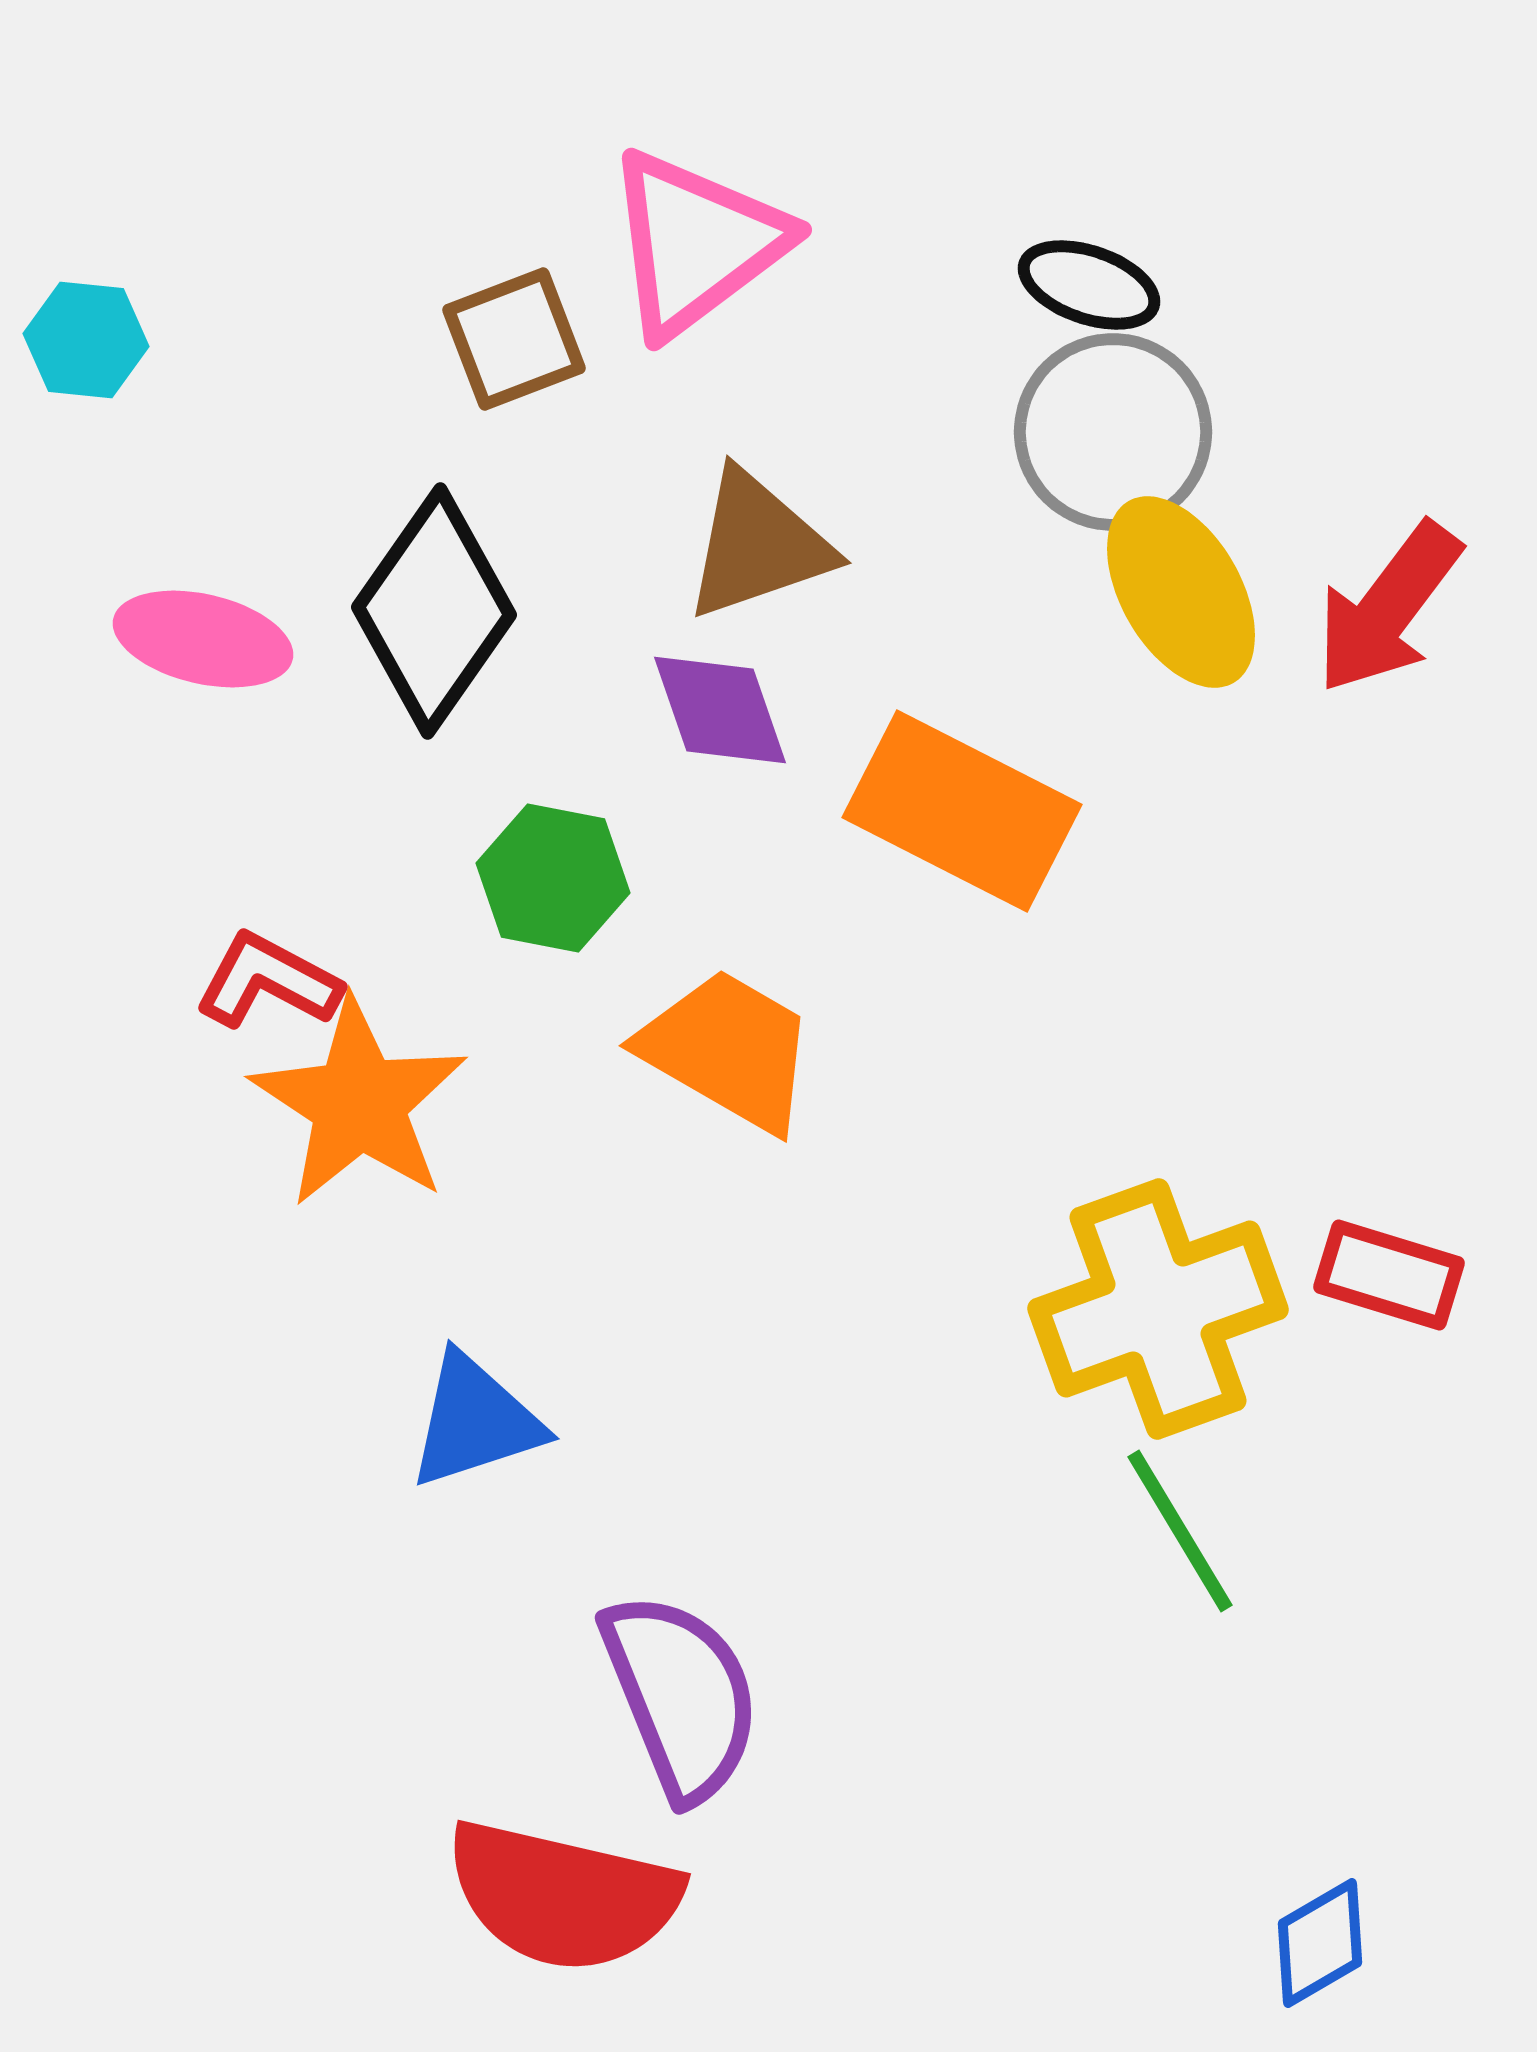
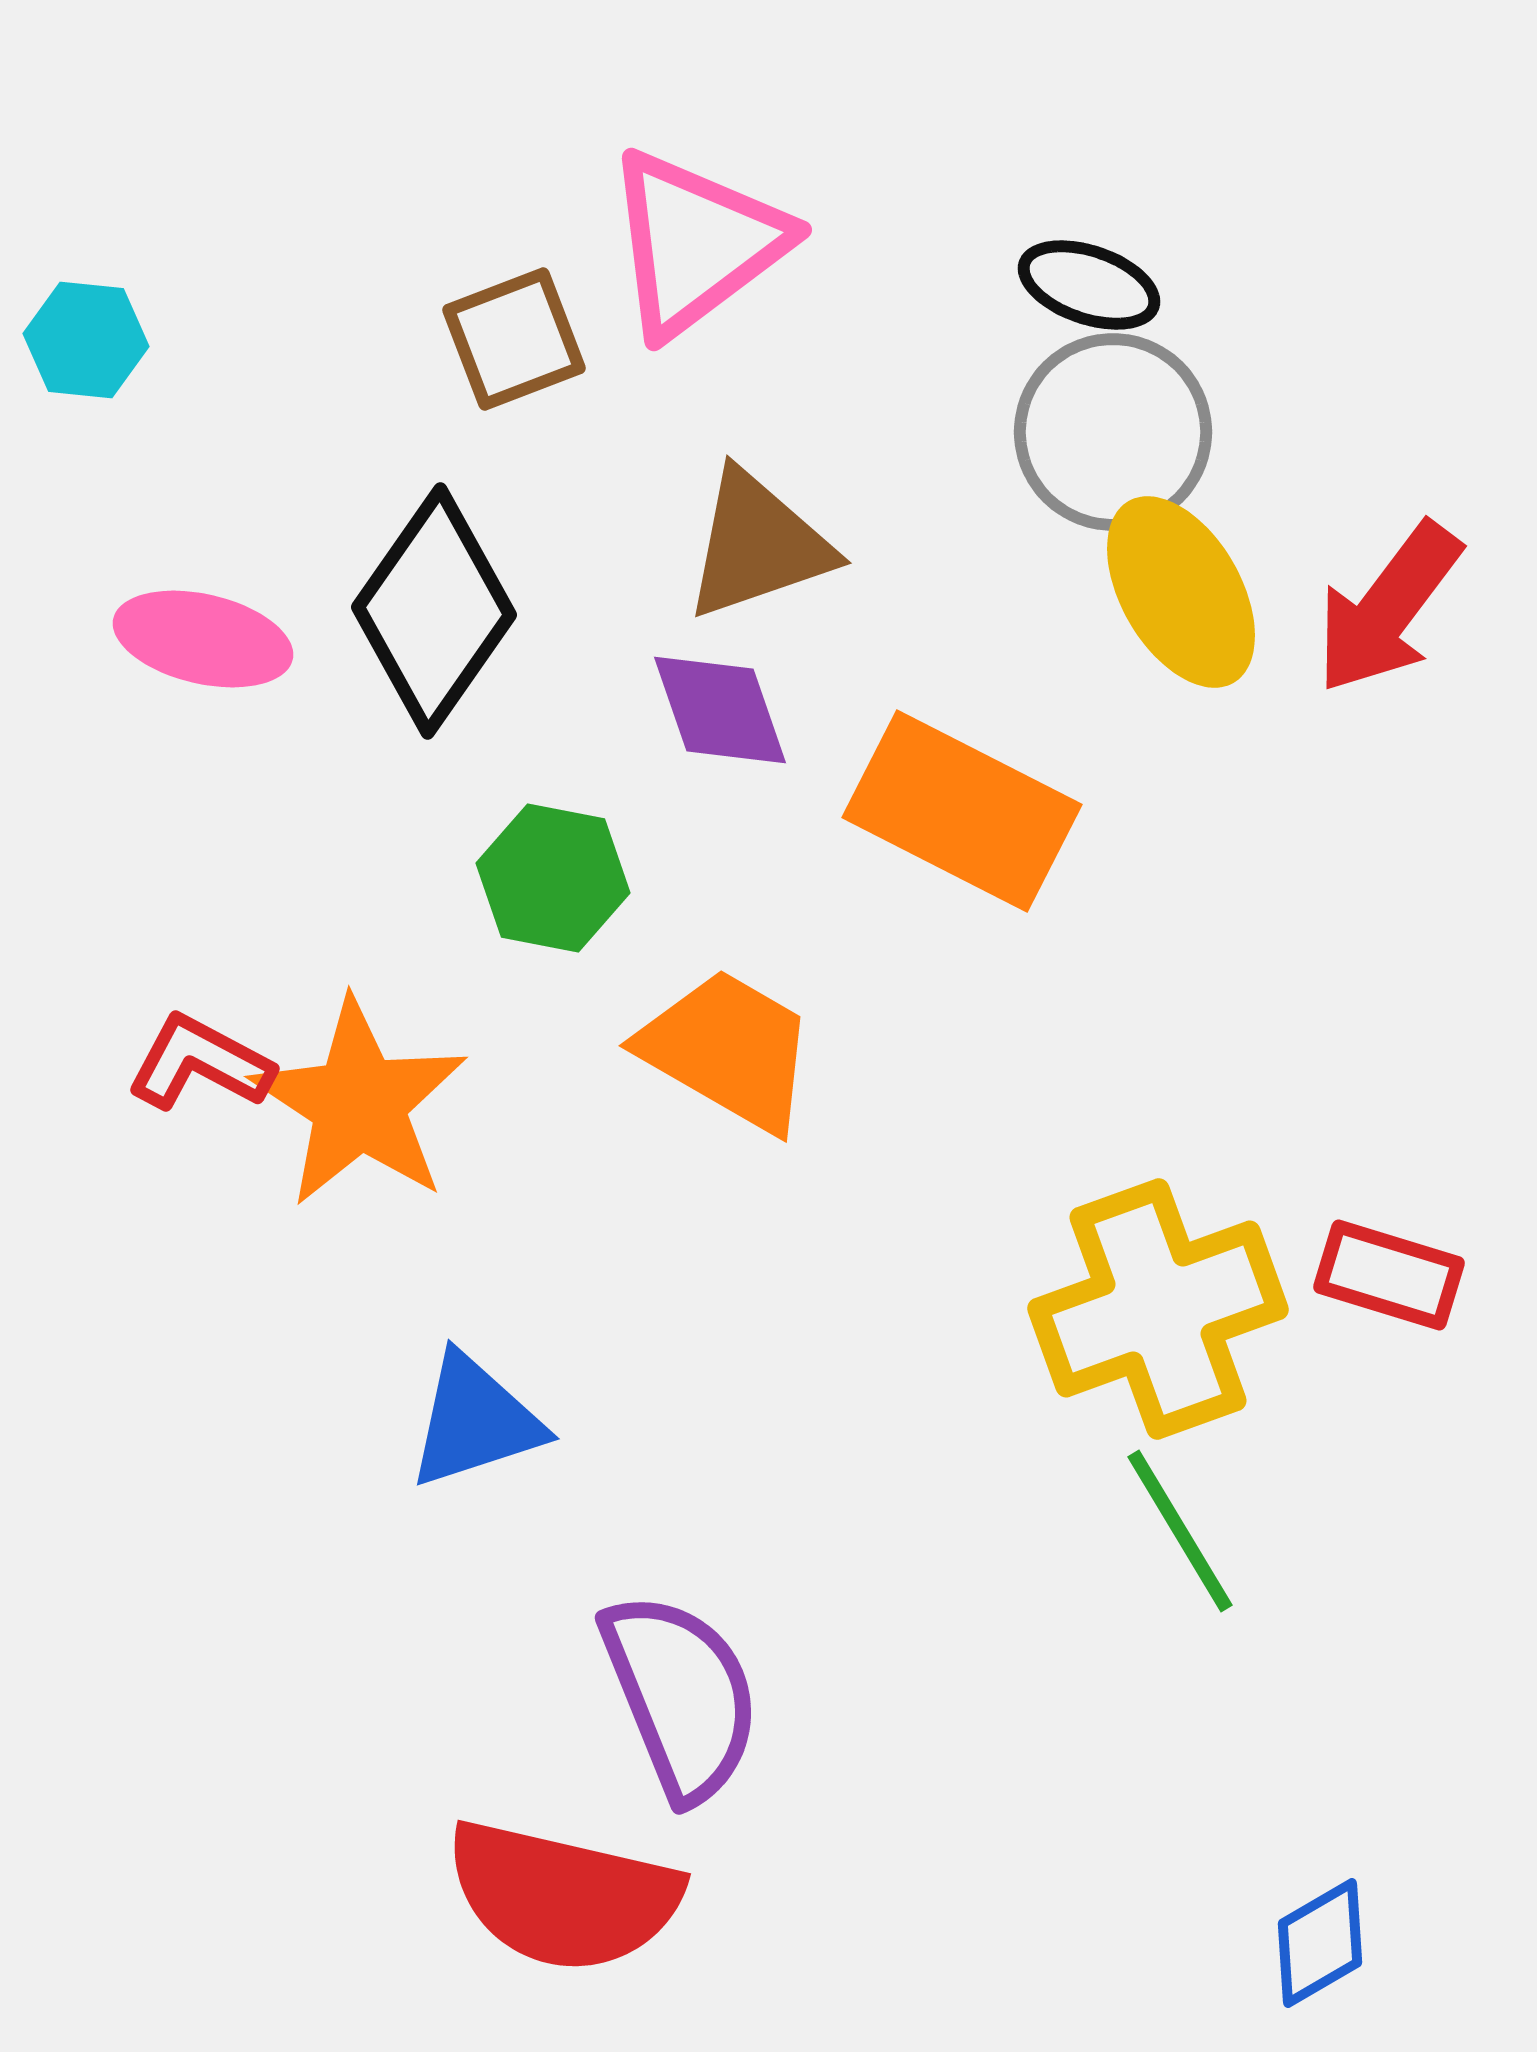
red L-shape: moved 68 px left, 82 px down
